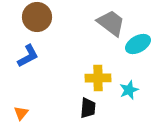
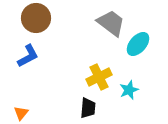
brown circle: moved 1 px left, 1 px down
cyan ellipse: rotated 20 degrees counterclockwise
yellow cross: moved 1 px right, 1 px up; rotated 25 degrees counterclockwise
